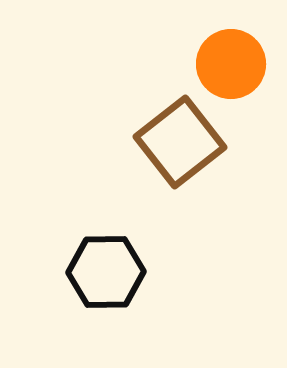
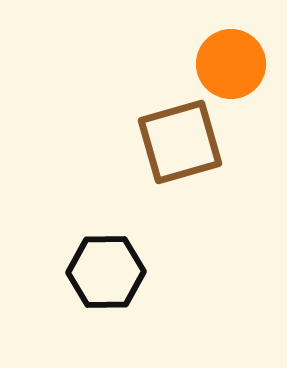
brown square: rotated 22 degrees clockwise
